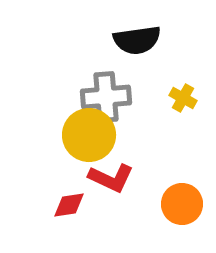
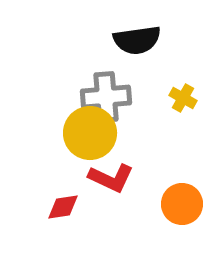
yellow circle: moved 1 px right, 2 px up
red diamond: moved 6 px left, 2 px down
